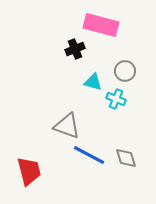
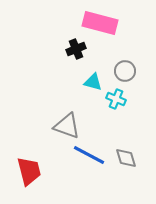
pink rectangle: moved 1 px left, 2 px up
black cross: moved 1 px right
